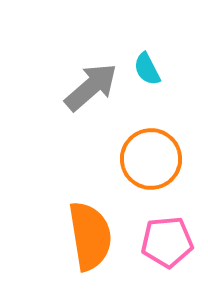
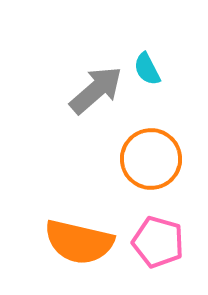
gray arrow: moved 5 px right, 3 px down
orange semicircle: moved 11 px left, 6 px down; rotated 112 degrees clockwise
pink pentagon: moved 9 px left; rotated 21 degrees clockwise
